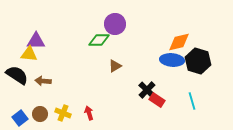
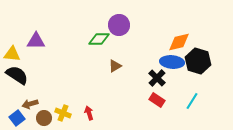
purple circle: moved 4 px right, 1 px down
green diamond: moved 1 px up
yellow triangle: moved 17 px left
blue ellipse: moved 2 px down
brown arrow: moved 13 px left, 23 px down; rotated 21 degrees counterclockwise
black cross: moved 10 px right, 12 px up
cyan line: rotated 48 degrees clockwise
brown circle: moved 4 px right, 4 px down
blue square: moved 3 px left
